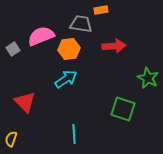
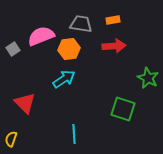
orange rectangle: moved 12 px right, 10 px down
cyan arrow: moved 2 px left
red triangle: moved 1 px down
